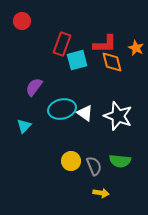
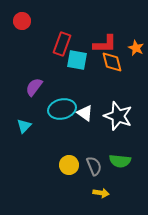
cyan square: rotated 25 degrees clockwise
yellow circle: moved 2 px left, 4 px down
